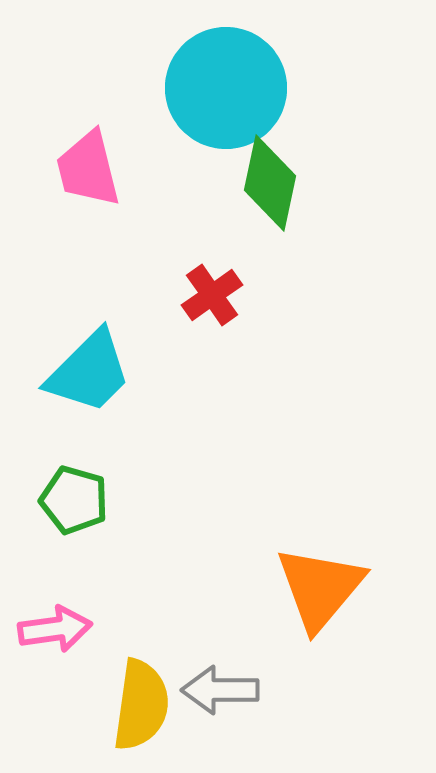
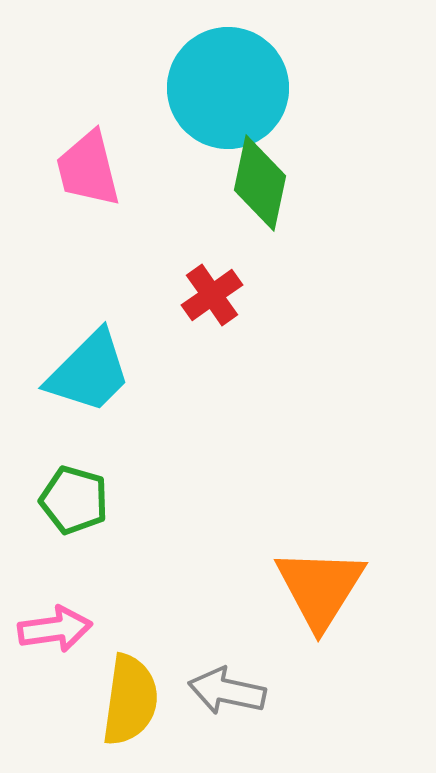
cyan circle: moved 2 px right
green diamond: moved 10 px left
orange triangle: rotated 8 degrees counterclockwise
gray arrow: moved 7 px right, 1 px down; rotated 12 degrees clockwise
yellow semicircle: moved 11 px left, 5 px up
